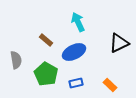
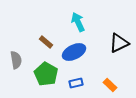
brown rectangle: moved 2 px down
